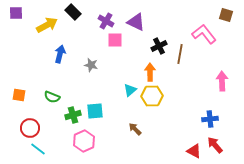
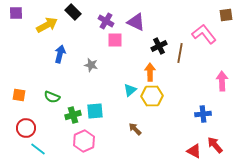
brown square: rotated 24 degrees counterclockwise
brown line: moved 1 px up
blue cross: moved 7 px left, 5 px up
red circle: moved 4 px left
